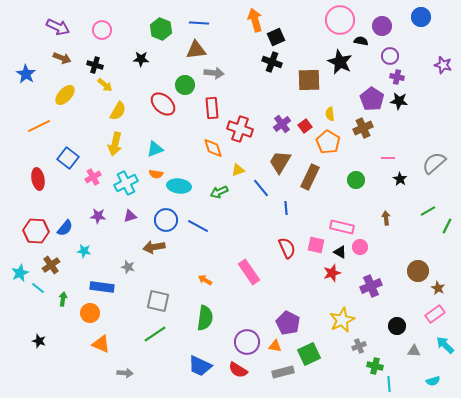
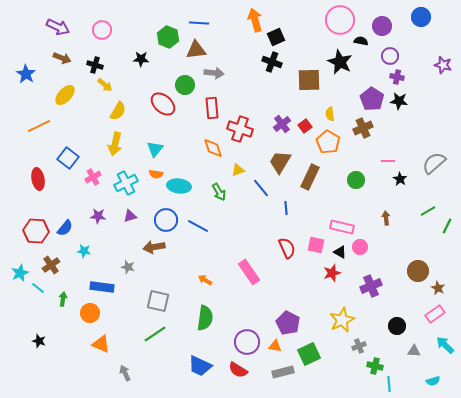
green hexagon at (161, 29): moved 7 px right, 8 px down
cyan triangle at (155, 149): rotated 30 degrees counterclockwise
pink line at (388, 158): moved 3 px down
green arrow at (219, 192): rotated 96 degrees counterclockwise
gray arrow at (125, 373): rotated 119 degrees counterclockwise
